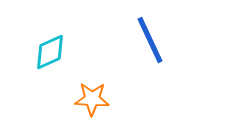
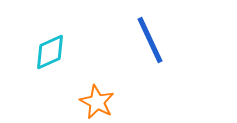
orange star: moved 5 px right, 3 px down; rotated 24 degrees clockwise
